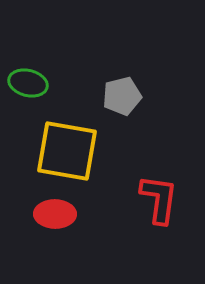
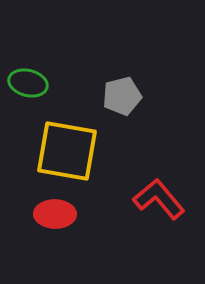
red L-shape: rotated 48 degrees counterclockwise
